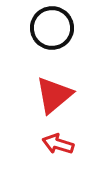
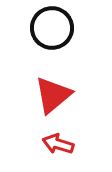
red triangle: moved 1 px left
